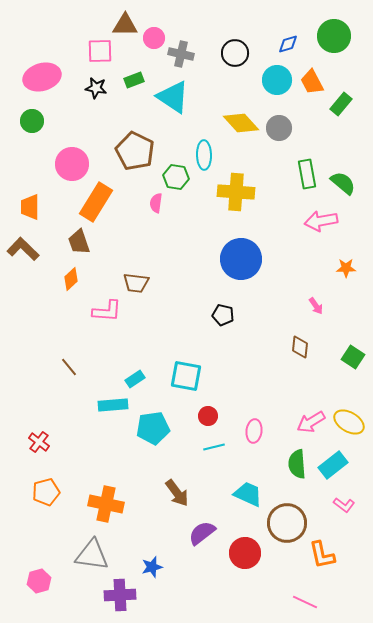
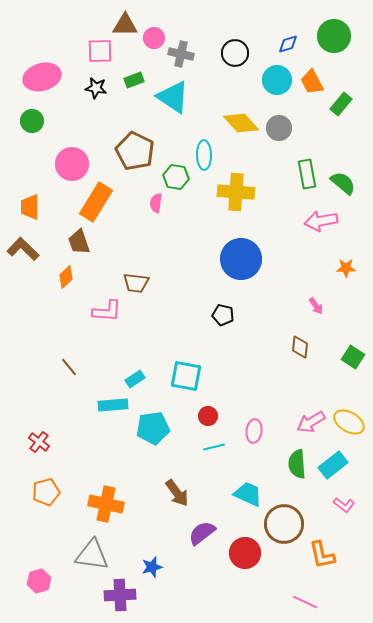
orange diamond at (71, 279): moved 5 px left, 2 px up
brown circle at (287, 523): moved 3 px left, 1 px down
